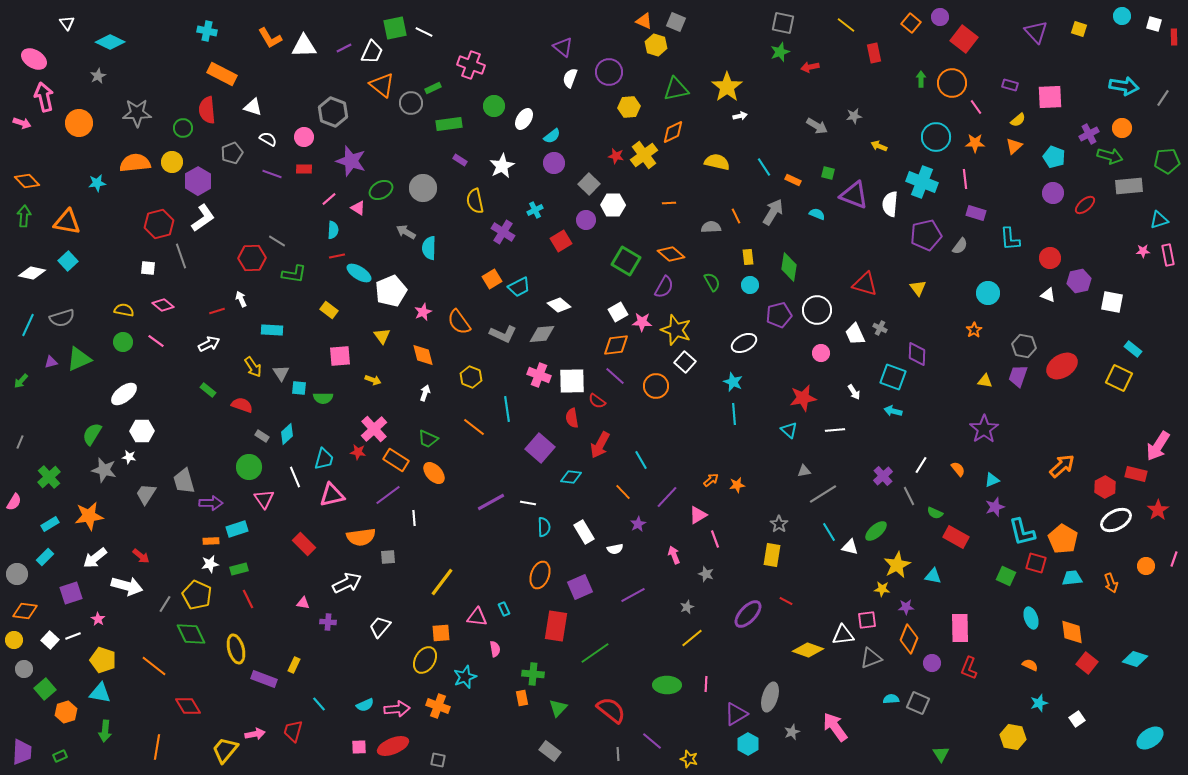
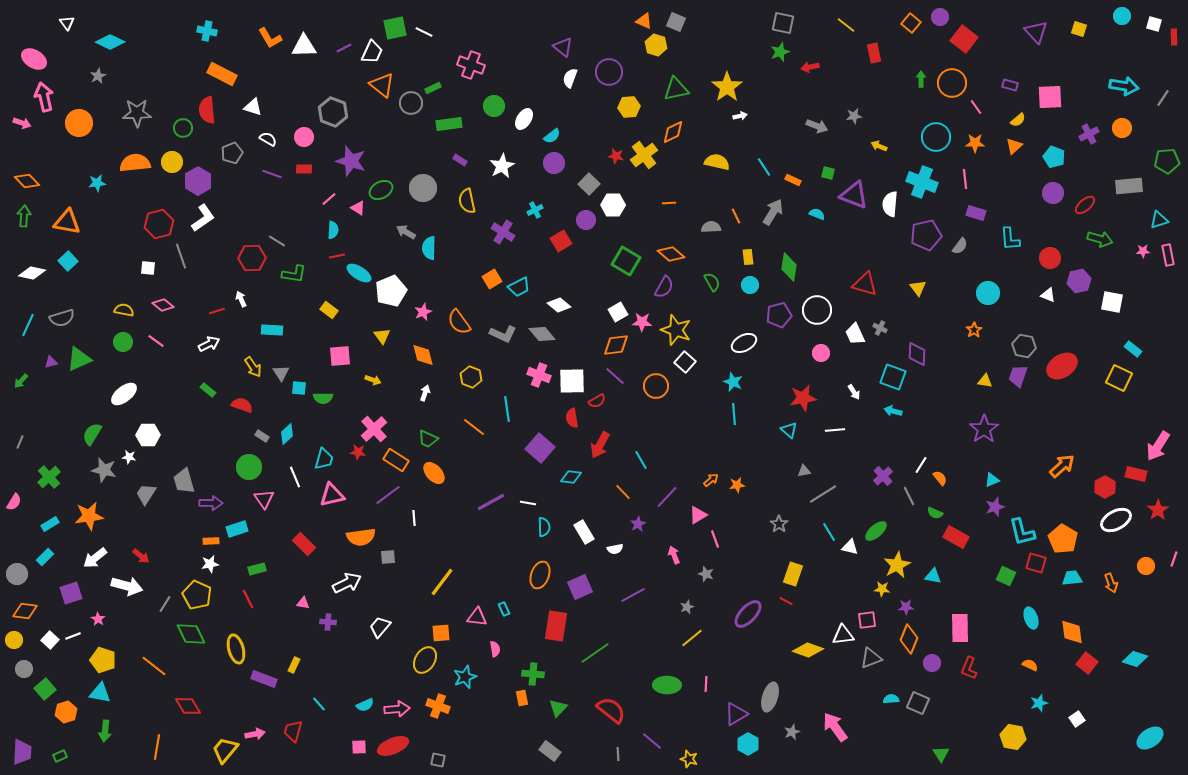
gray arrow at (817, 126): rotated 10 degrees counterclockwise
green arrow at (1110, 156): moved 10 px left, 83 px down
yellow semicircle at (475, 201): moved 8 px left
gray diamond at (542, 334): rotated 56 degrees clockwise
red semicircle at (597, 401): rotated 66 degrees counterclockwise
white hexagon at (142, 431): moved 6 px right, 4 px down
orange semicircle at (958, 469): moved 18 px left, 9 px down
yellow rectangle at (772, 555): moved 21 px right, 19 px down; rotated 10 degrees clockwise
green rectangle at (239, 569): moved 18 px right
